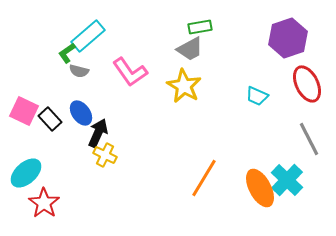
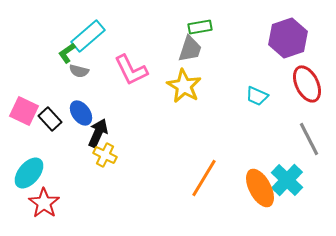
gray trapezoid: rotated 44 degrees counterclockwise
pink L-shape: moved 1 px right, 2 px up; rotated 9 degrees clockwise
cyan ellipse: moved 3 px right; rotated 8 degrees counterclockwise
